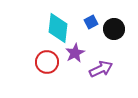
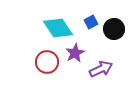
cyan diamond: rotated 40 degrees counterclockwise
